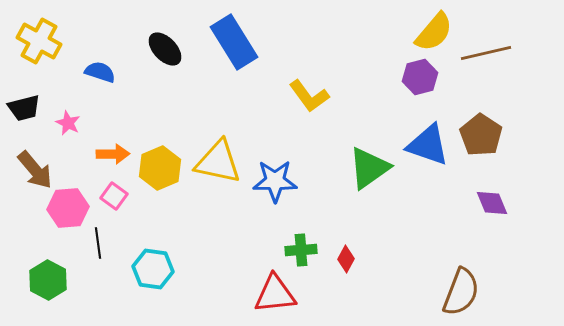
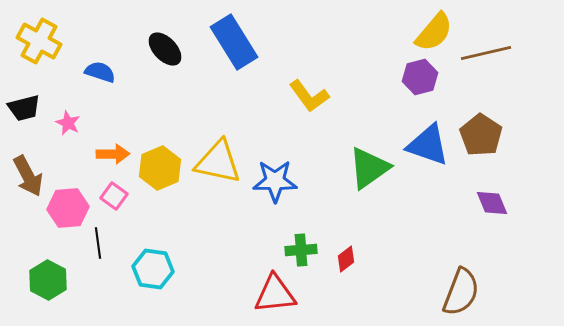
brown arrow: moved 7 px left, 6 px down; rotated 12 degrees clockwise
red diamond: rotated 24 degrees clockwise
